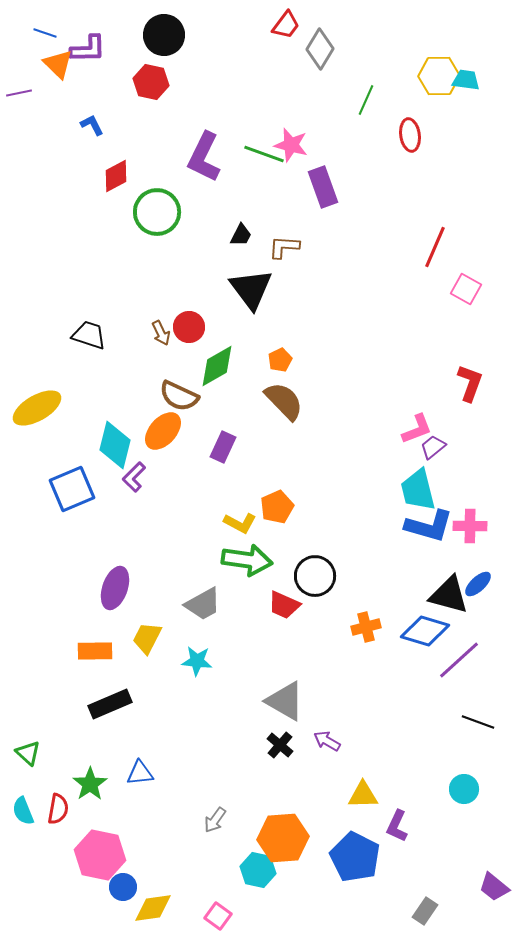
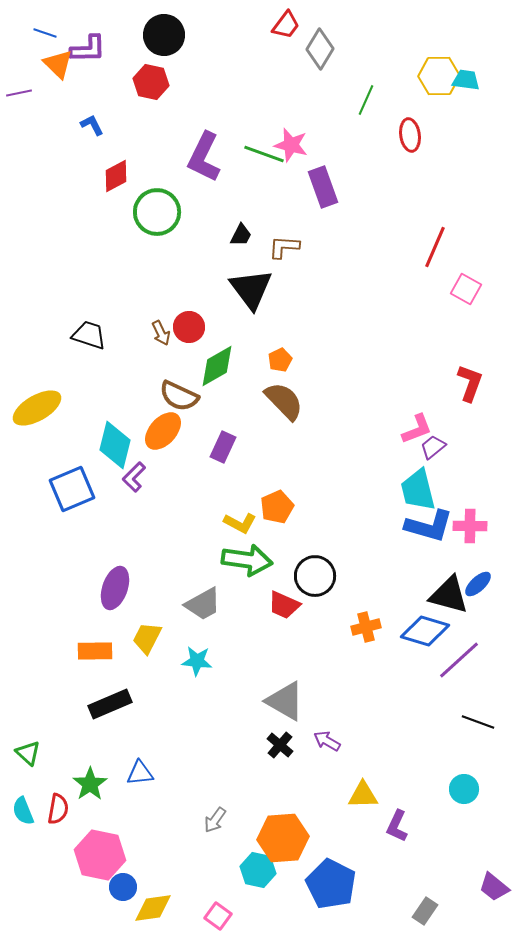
blue pentagon at (355, 857): moved 24 px left, 27 px down
